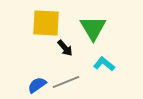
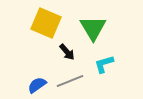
yellow square: rotated 20 degrees clockwise
black arrow: moved 2 px right, 4 px down
cyan L-shape: rotated 55 degrees counterclockwise
gray line: moved 4 px right, 1 px up
